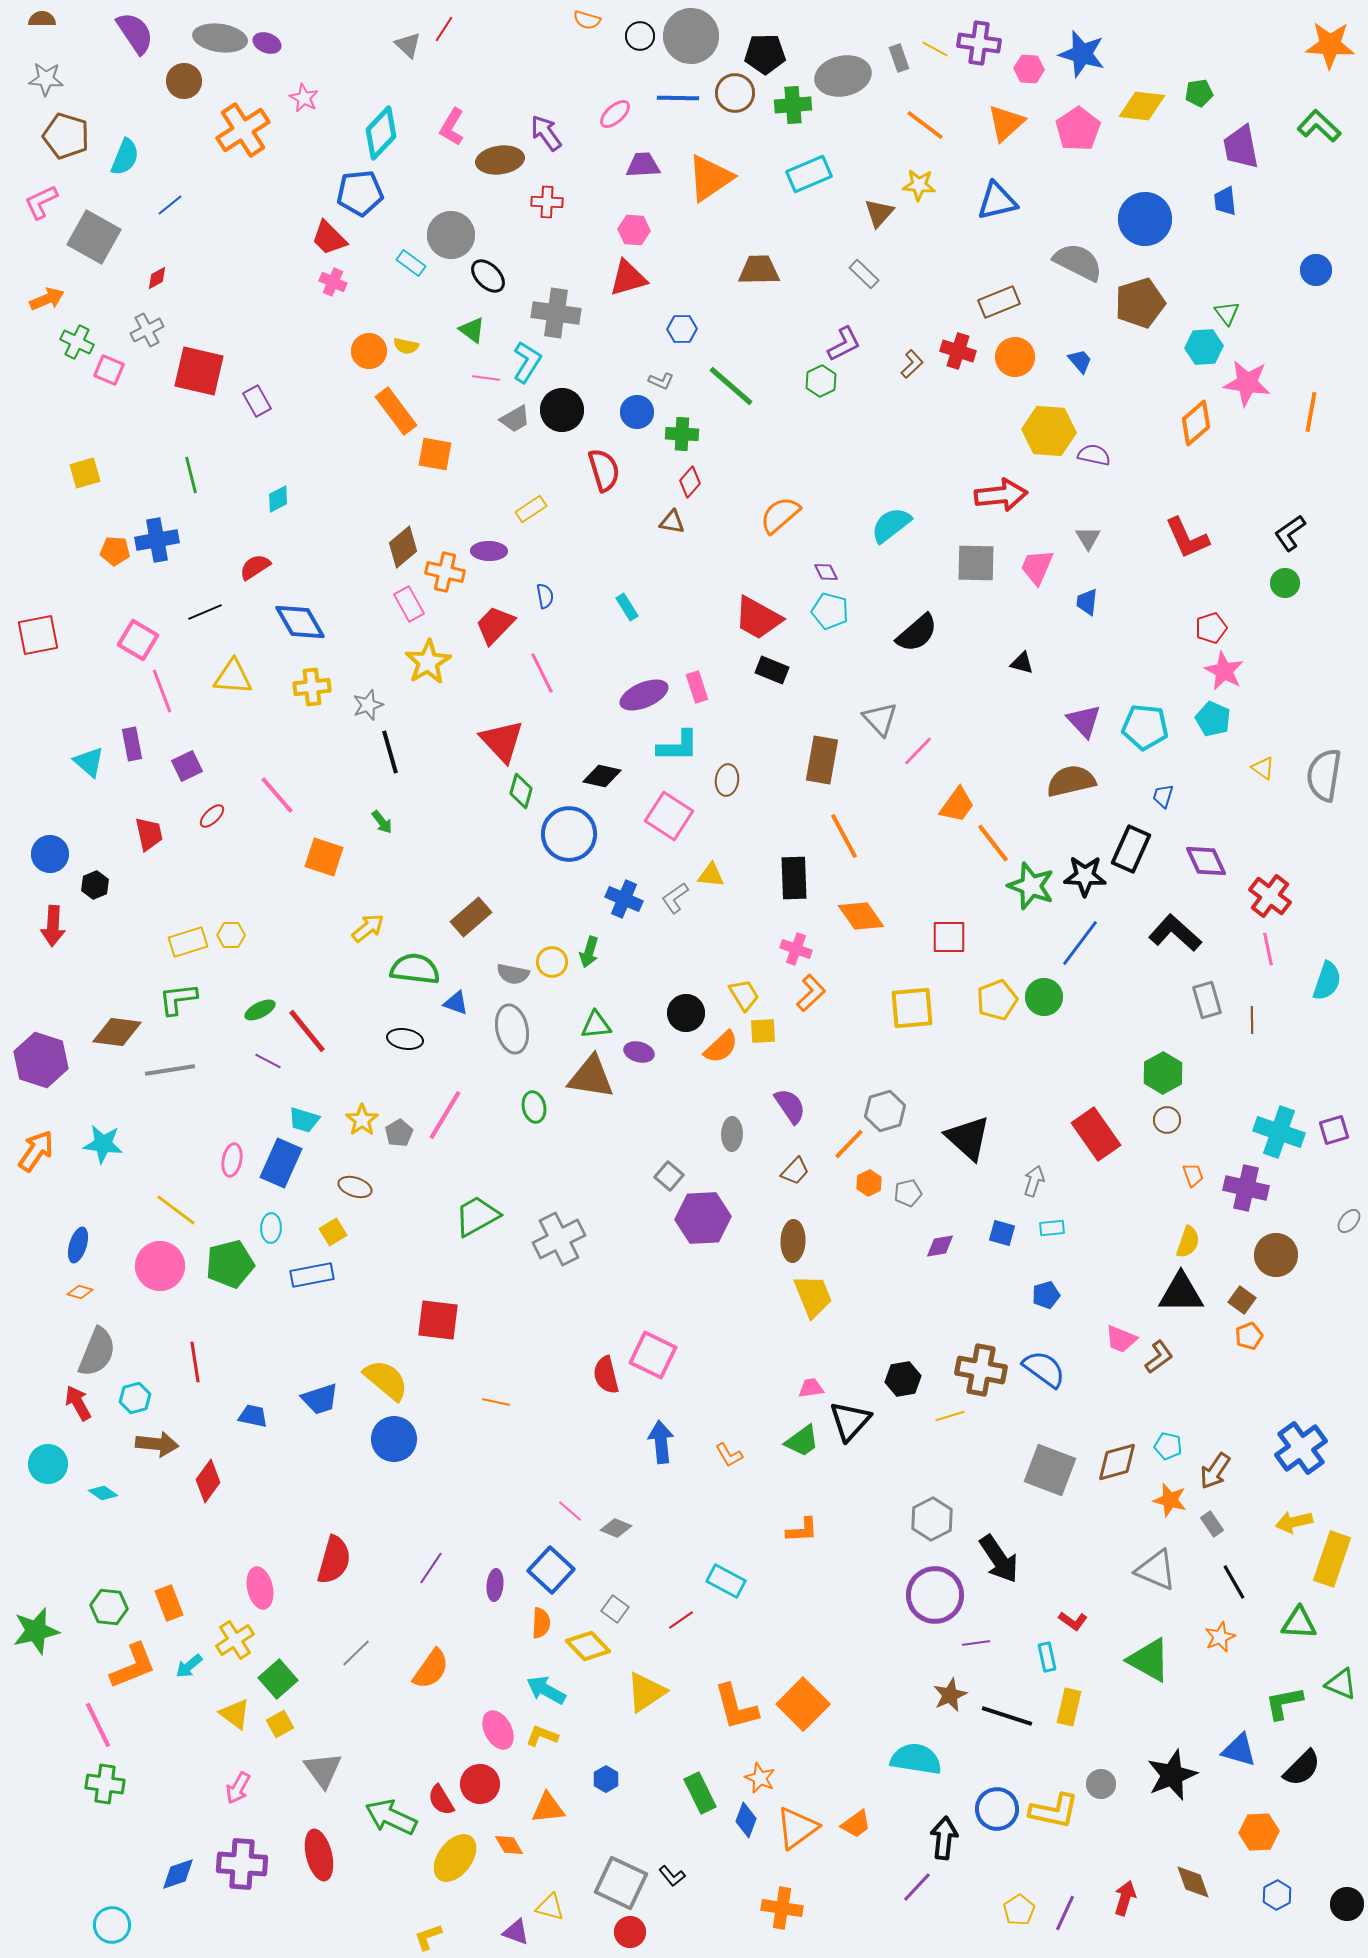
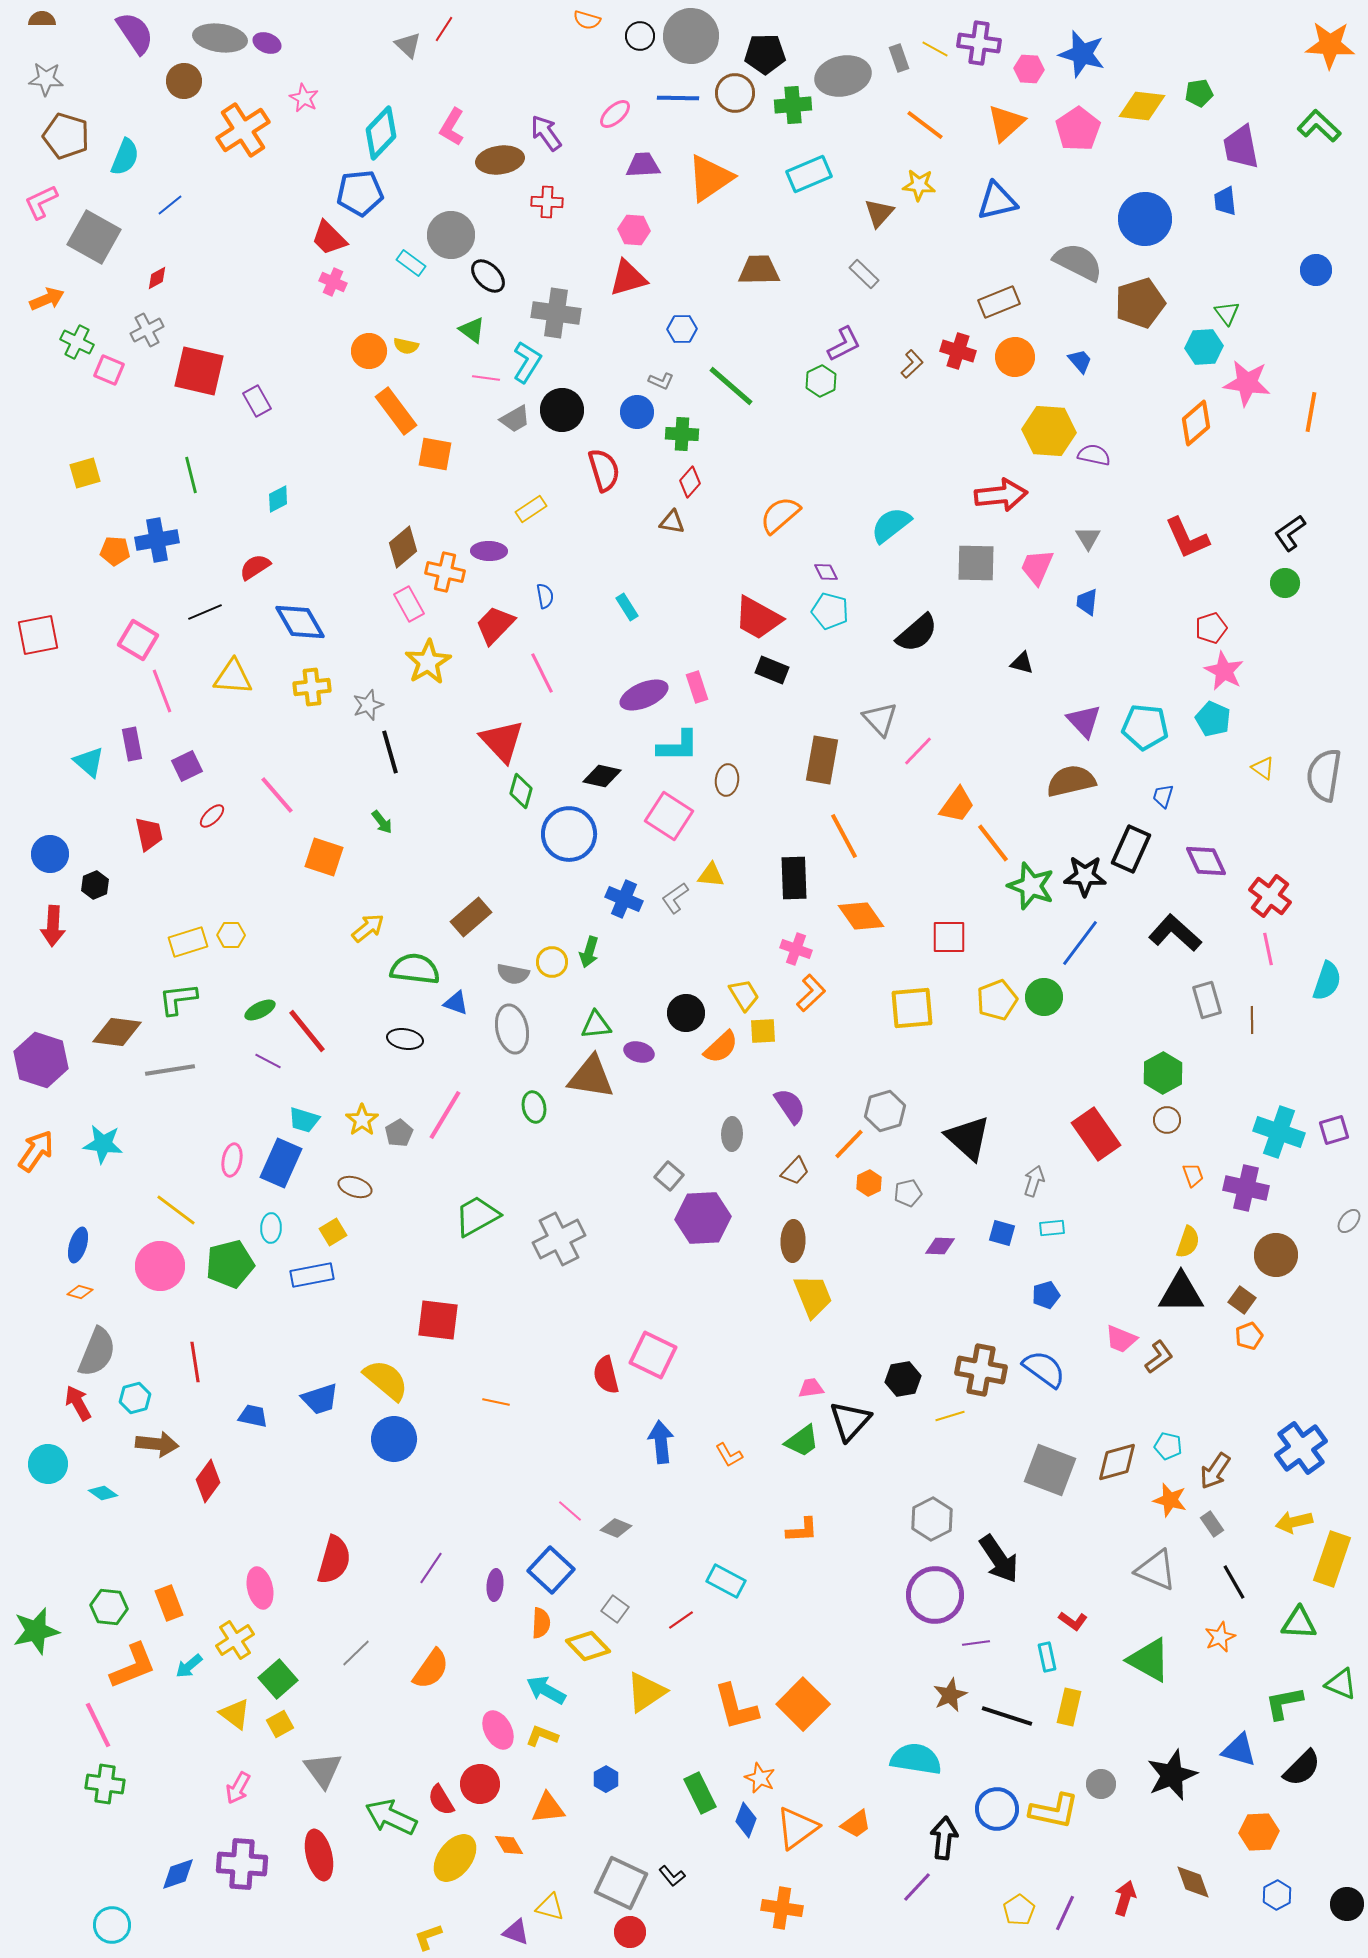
purple diamond at (940, 1246): rotated 12 degrees clockwise
